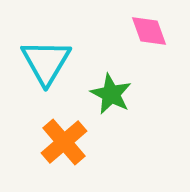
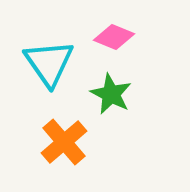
pink diamond: moved 35 px left, 6 px down; rotated 48 degrees counterclockwise
cyan triangle: moved 3 px right, 1 px down; rotated 6 degrees counterclockwise
